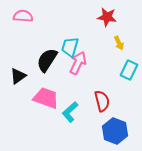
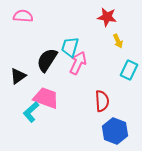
yellow arrow: moved 1 px left, 2 px up
red semicircle: rotated 10 degrees clockwise
cyan L-shape: moved 39 px left
